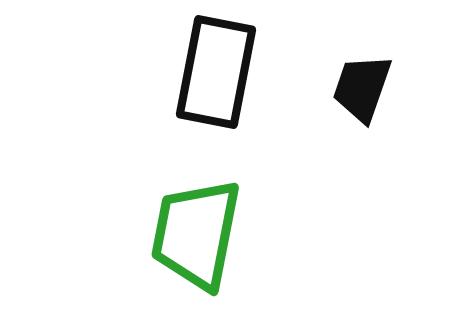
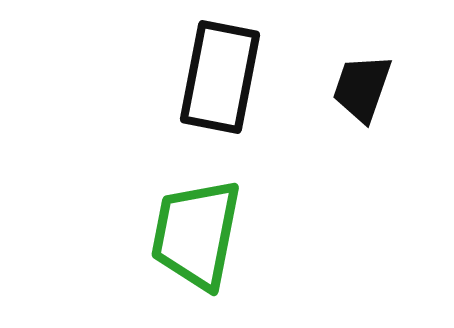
black rectangle: moved 4 px right, 5 px down
